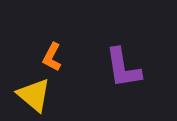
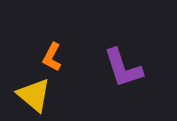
purple L-shape: rotated 9 degrees counterclockwise
